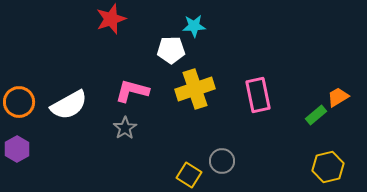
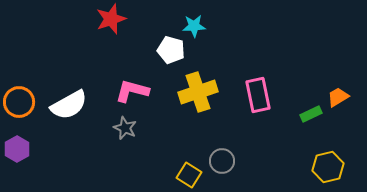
white pentagon: rotated 16 degrees clockwise
yellow cross: moved 3 px right, 3 px down
green rectangle: moved 5 px left, 1 px up; rotated 15 degrees clockwise
gray star: rotated 15 degrees counterclockwise
